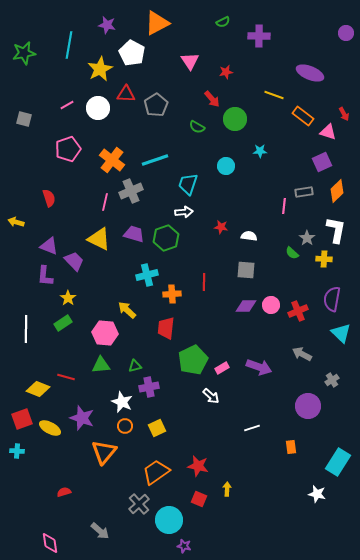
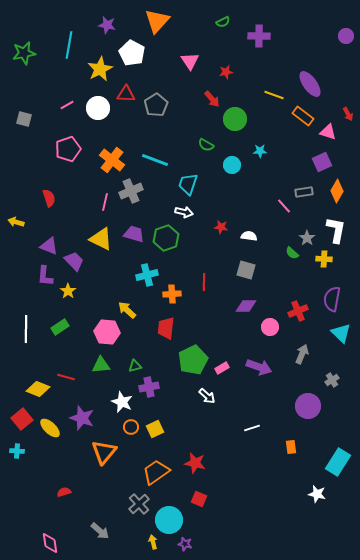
orange triangle at (157, 23): moved 2 px up; rotated 20 degrees counterclockwise
purple circle at (346, 33): moved 3 px down
purple ellipse at (310, 73): moved 11 px down; rotated 32 degrees clockwise
red arrow at (344, 114): moved 4 px right
green semicircle at (197, 127): moved 9 px right, 18 px down
cyan line at (155, 160): rotated 40 degrees clockwise
cyan circle at (226, 166): moved 6 px right, 1 px up
orange diamond at (337, 191): rotated 15 degrees counterclockwise
pink line at (284, 206): rotated 49 degrees counterclockwise
white arrow at (184, 212): rotated 18 degrees clockwise
yellow triangle at (99, 239): moved 2 px right
gray square at (246, 270): rotated 12 degrees clockwise
yellow star at (68, 298): moved 7 px up
pink circle at (271, 305): moved 1 px left, 22 px down
green rectangle at (63, 323): moved 3 px left, 4 px down
pink hexagon at (105, 333): moved 2 px right, 1 px up
gray arrow at (302, 354): rotated 84 degrees clockwise
white arrow at (211, 396): moved 4 px left
red square at (22, 419): rotated 20 degrees counterclockwise
orange circle at (125, 426): moved 6 px right, 1 px down
yellow ellipse at (50, 428): rotated 15 degrees clockwise
yellow square at (157, 428): moved 2 px left, 1 px down
red star at (198, 466): moved 3 px left, 3 px up
yellow arrow at (227, 489): moved 74 px left, 53 px down; rotated 16 degrees counterclockwise
purple star at (184, 546): moved 1 px right, 2 px up
